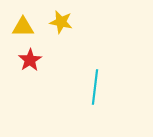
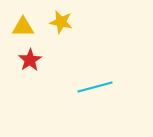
cyan line: rotated 68 degrees clockwise
